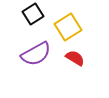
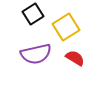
yellow square: moved 2 px left
purple semicircle: rotated 16 degrees clockwise
